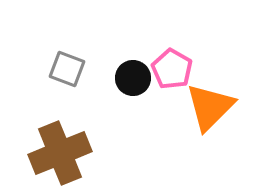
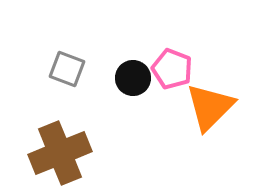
pink pentagon: rotated 9 degrees counterclockwise
